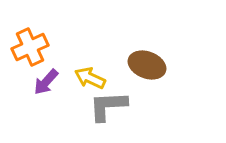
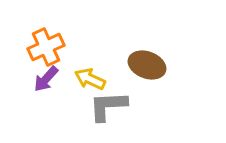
orange cross: moved 16 px right
yellow arrow: moved 1 px down
purple arrow: moved 3 px up
